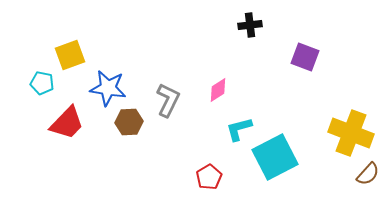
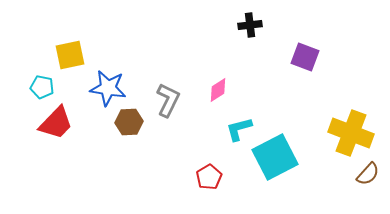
yellow square: rotated 8 degrees clockwise
cyan pentagon: moved 4 px down
red trapezoid: moved 11 px left
